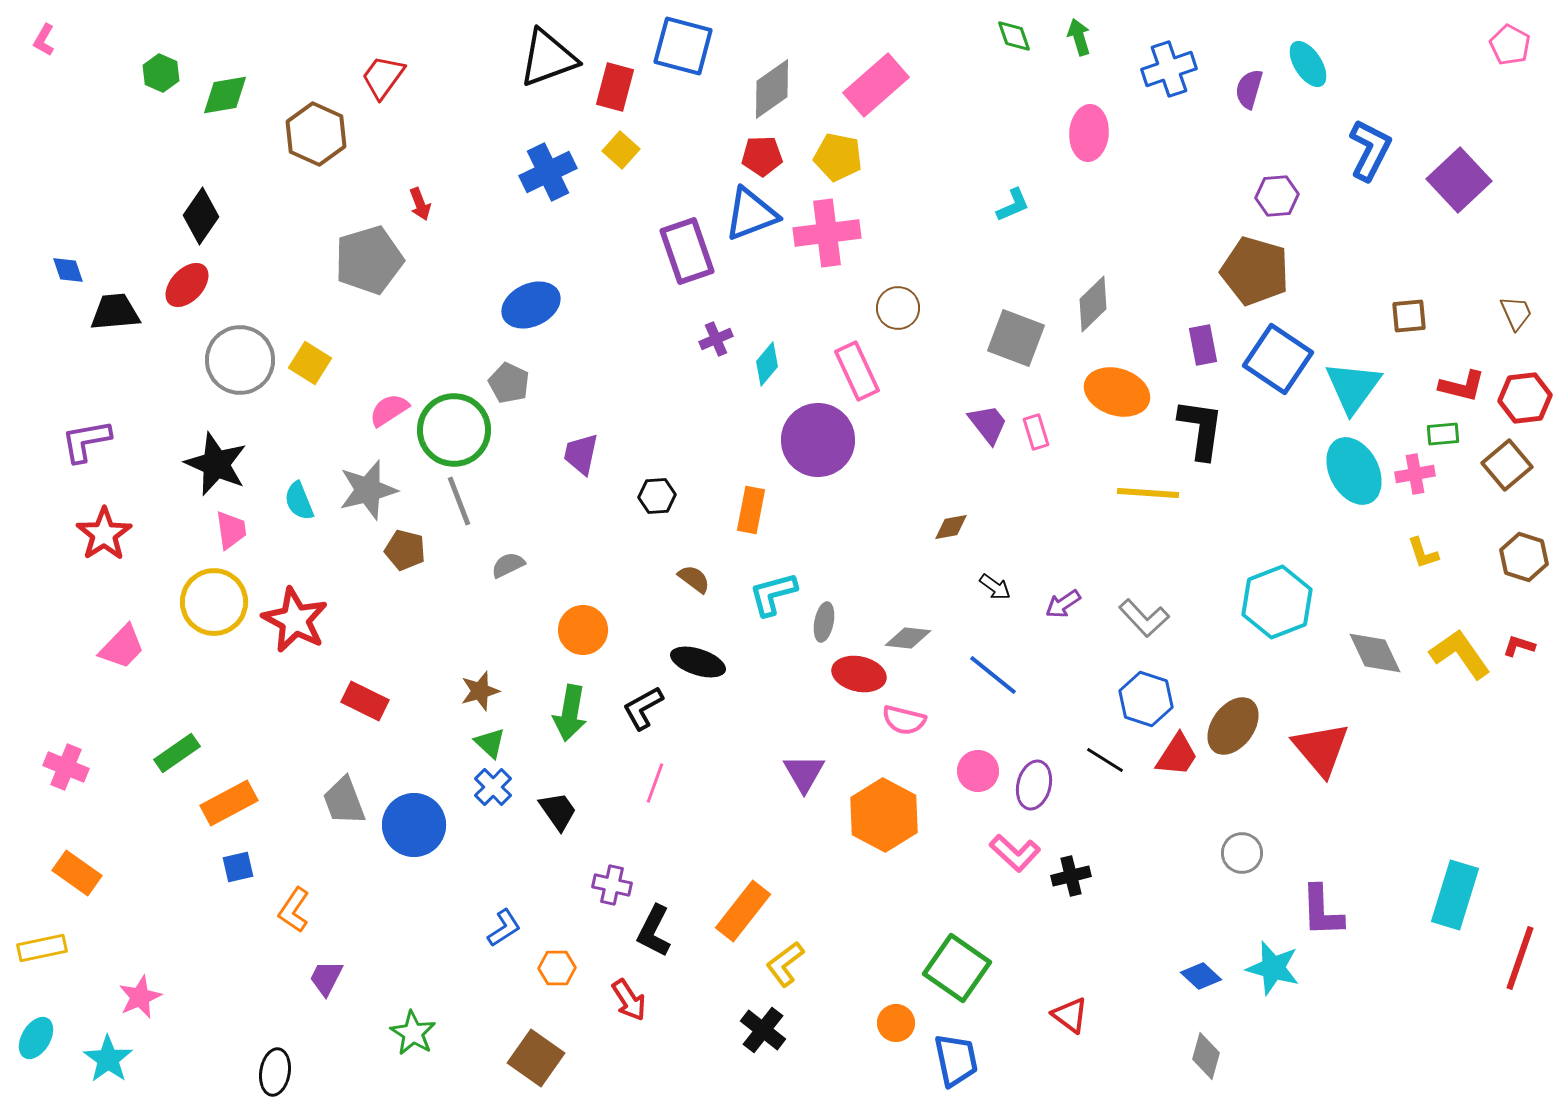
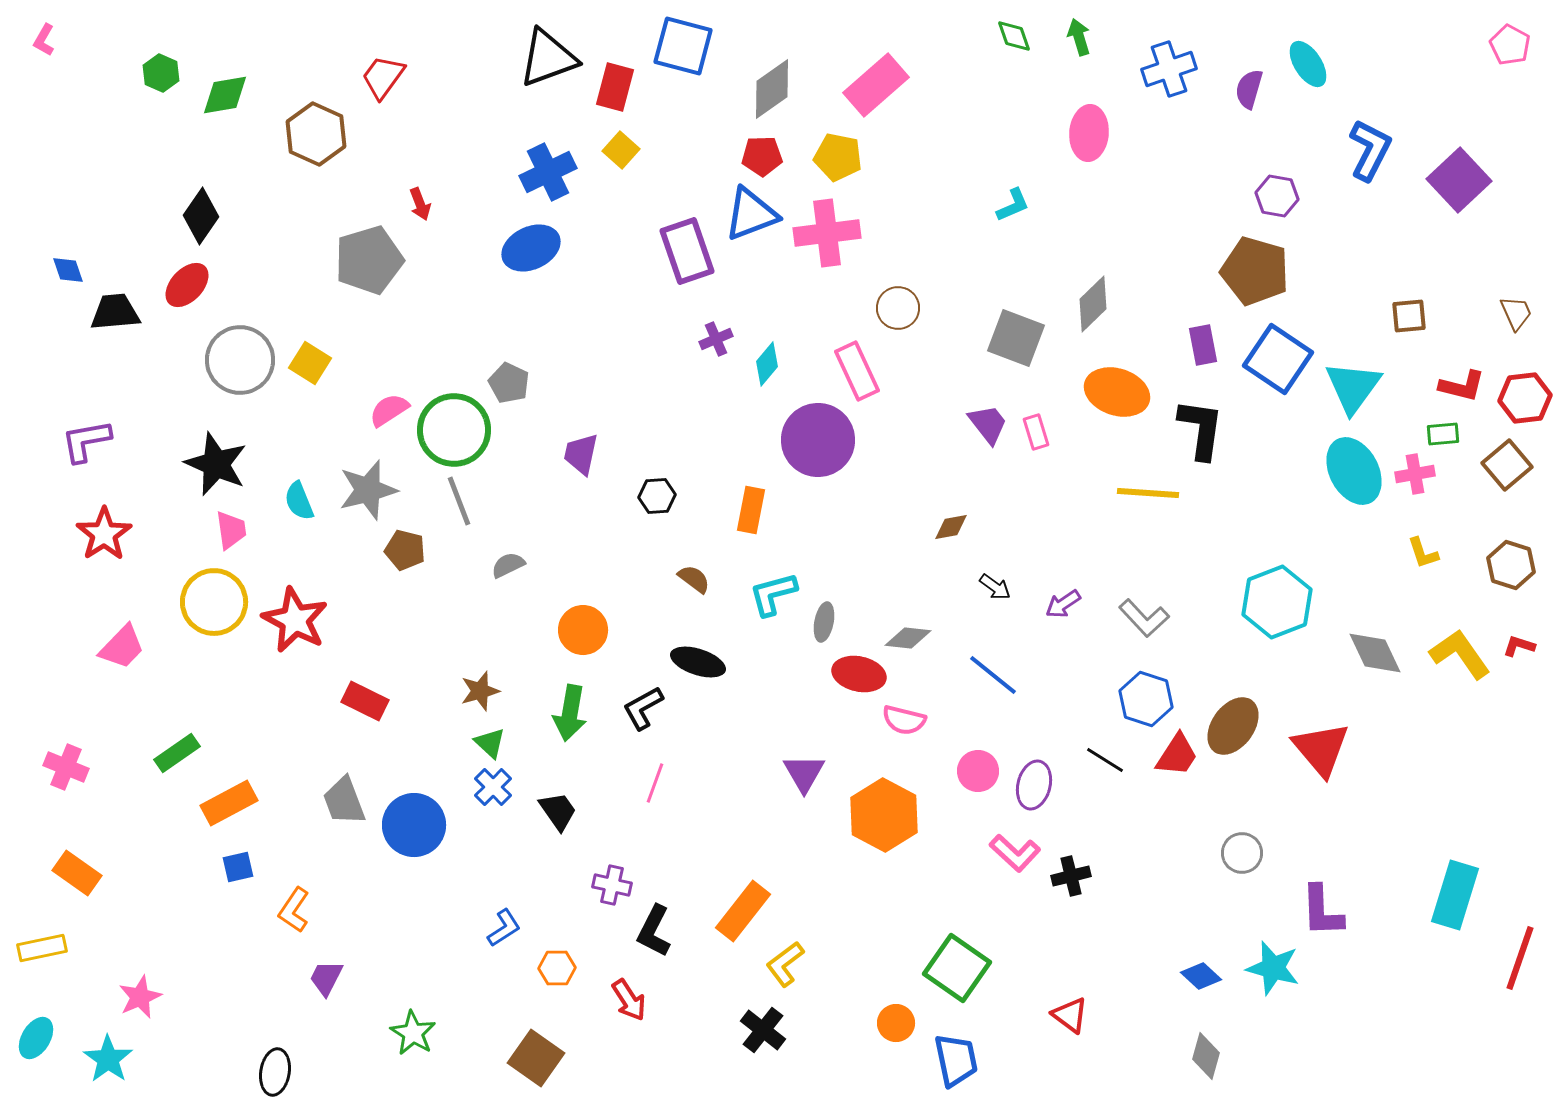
purple hexagon at (1277, 196): rotated 15 degrees clockwise
blue ellipse at (531, 305): moved 57 px up
brown hexagon at (1524, 557): moved 13 px left, 8 px down
